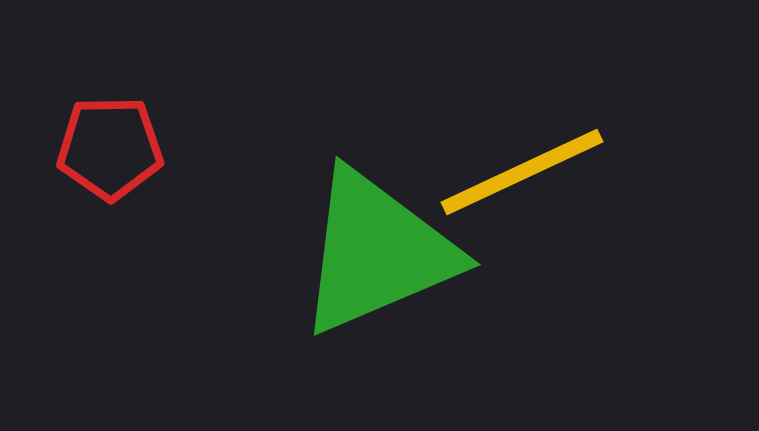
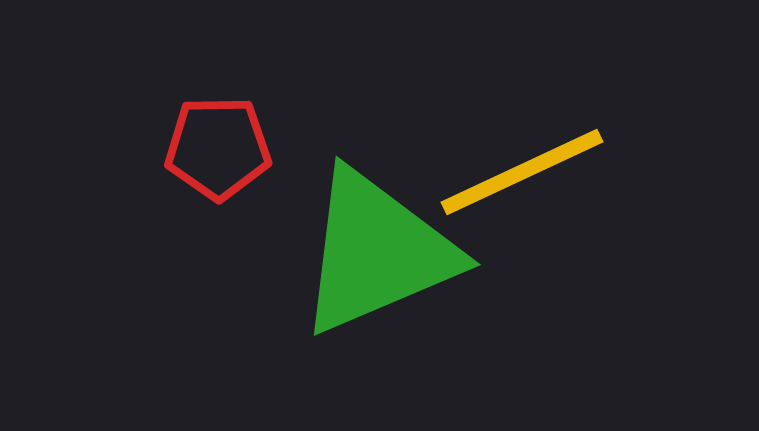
red pentagon: moved 108 px right
